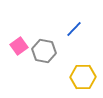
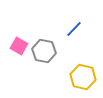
pink square: rotated 24 degrees counterclockwise
yellow hexagon: rotated 15 degrees clockwise
